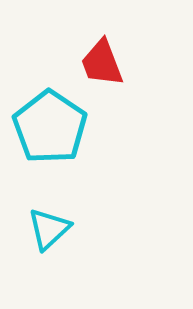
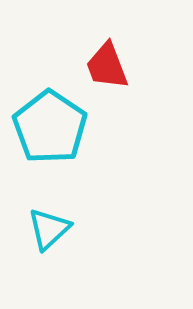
red trapezoid: moved 5 px right, 3 px down
